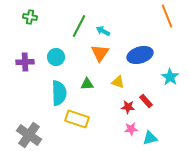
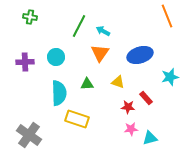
cyan star: rotated 24 degrees clockwise
red rectangle: moved 3 px up
